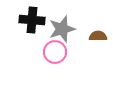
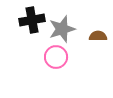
black cross: rotated 15 degrees counterclockwise
pink circle: moved 1 px right, 5 px down
